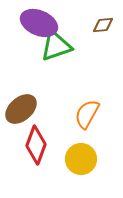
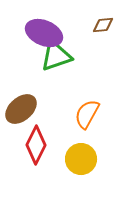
purple ellipse: moved 5 px right, 10 px down
green triangle: moved 10 px down
red diamond: rotated 6 degrees clockwise
